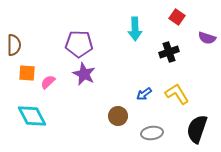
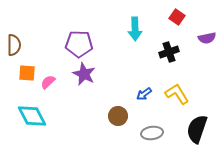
purple semicircle: rotated 30 degrees counterclockwise
